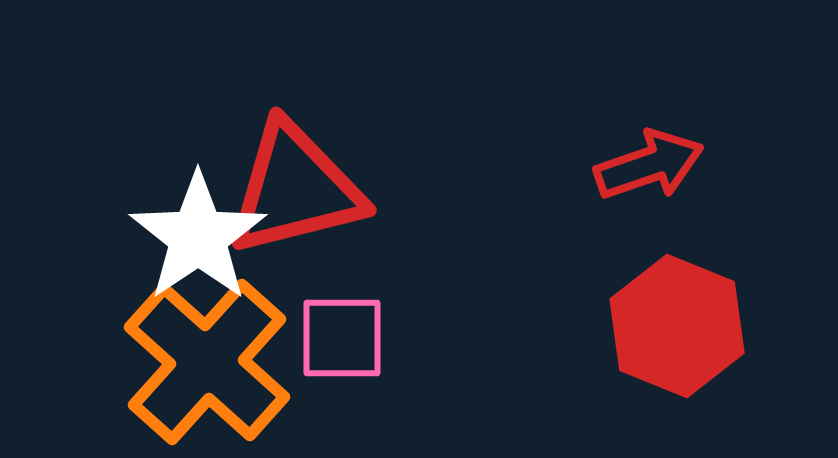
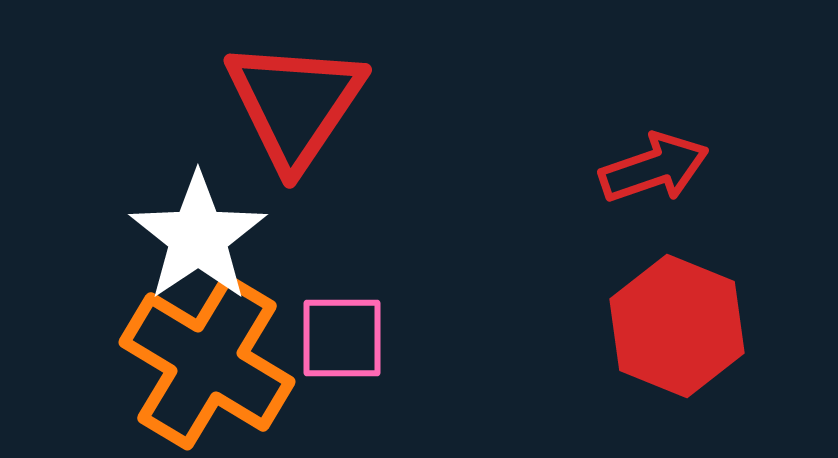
red arrow: moved 5 px right, 3 px down
red triangle: moved 85 px up; rotated 42 degrees counterclockwise
orange cross: rotated 11 degrees counterclockwise
